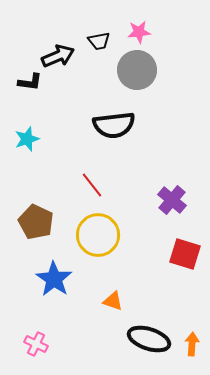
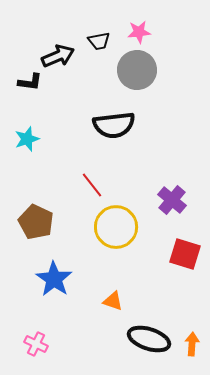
yellow circle: moved 18 px right, 8 px up
